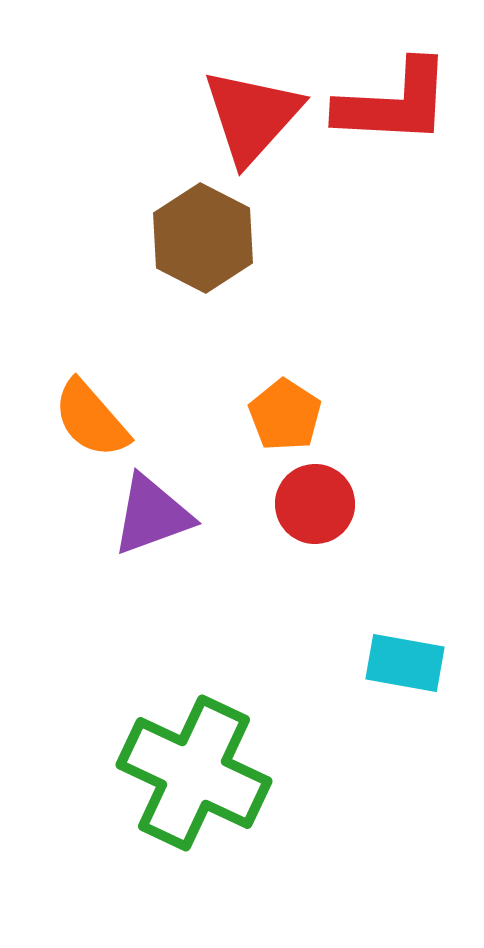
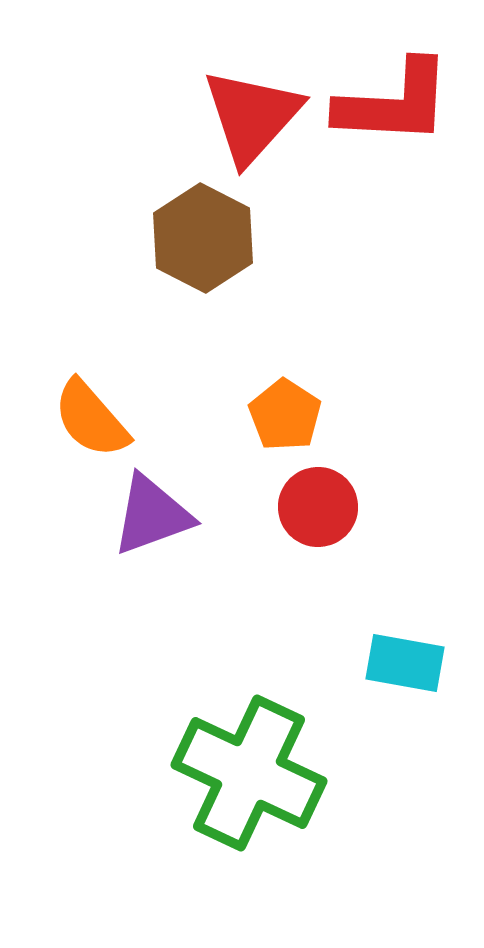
red circle: moved 3 px right, 3 px down
green cross: moved 55 px right
